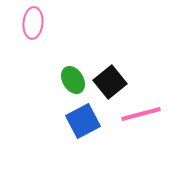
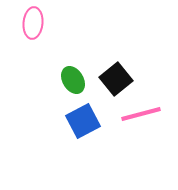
black square: moved 6 px right, 3 px up
